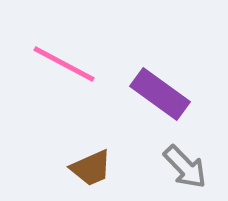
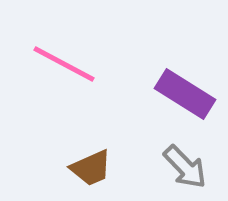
purple rectangle: moved 25 px right; rotated 4 degrees counterclockwise
